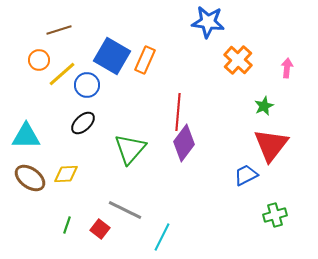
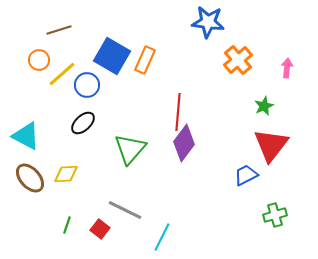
orange cross: rotated 8 degrees clockwise
cyan triangle: rotated 28 degrees clockwise
brown ellipse: rotated 12 degrees clockwise
